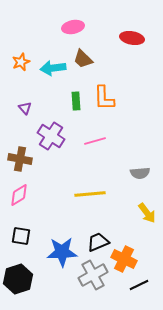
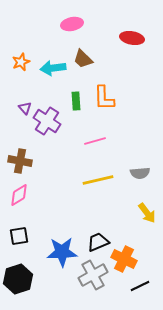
pink ellipse: moved 1 px left, 3 px up
purple cross: moved 4 px left, 15 px up
brown cross: moved 2 px down
yellow line: moved 8 px right, 14 px up; rotated 8 degrees counterclockwise
black square: moved 2 px left; rotated 18 degrees counterclockwise
black line: moved 1 px right, 1 px down
